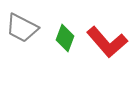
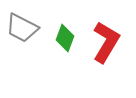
red L-shape: moved 1 px left; rotated 108 degrees counterclockwise
